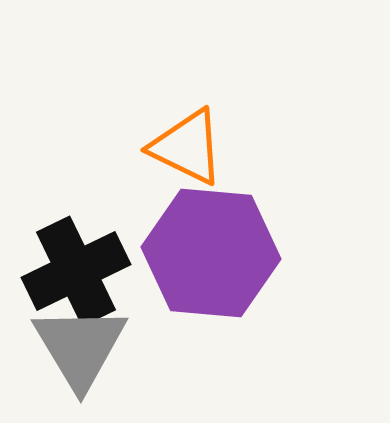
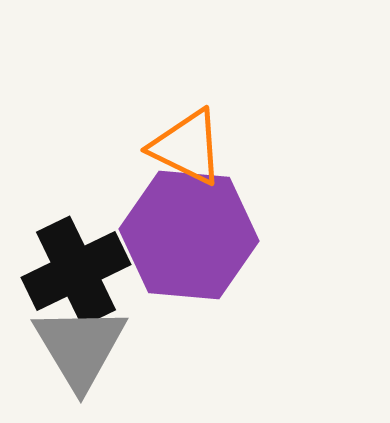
purple hexagon: moved 22 px left, 18 px up
